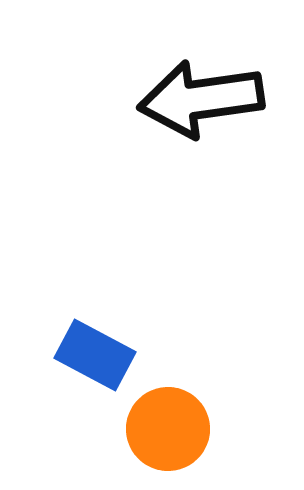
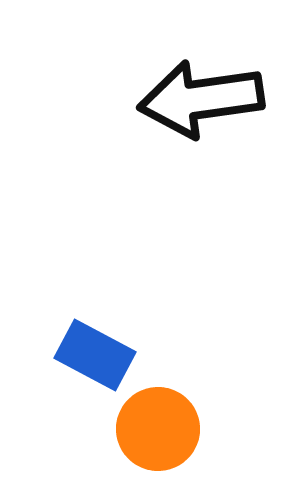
orange circle: moved 10 px left
